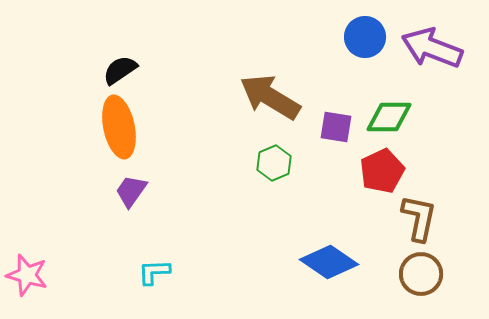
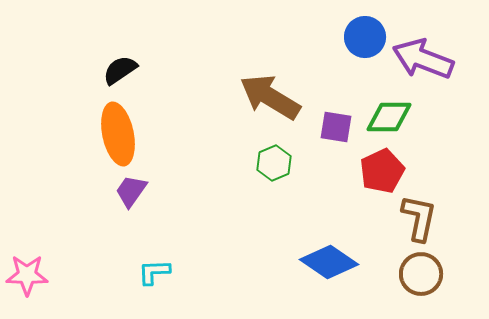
purple arrow: moved 9 px left, 11 px down
orange ellipse: moved 1 px left, 7 px down
pink star: rotated 15 degrees counterclockwise
